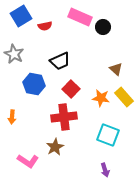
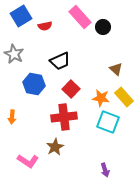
pink rectangle: rotated 25 degrees clockwise
cyan square: moved 13 px up
